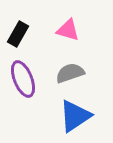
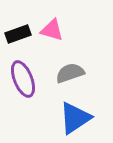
pink triangle: moved 16 px left
black rectangle: rotated 40 degrees clockwise
blue triangle: moved 2 px down
